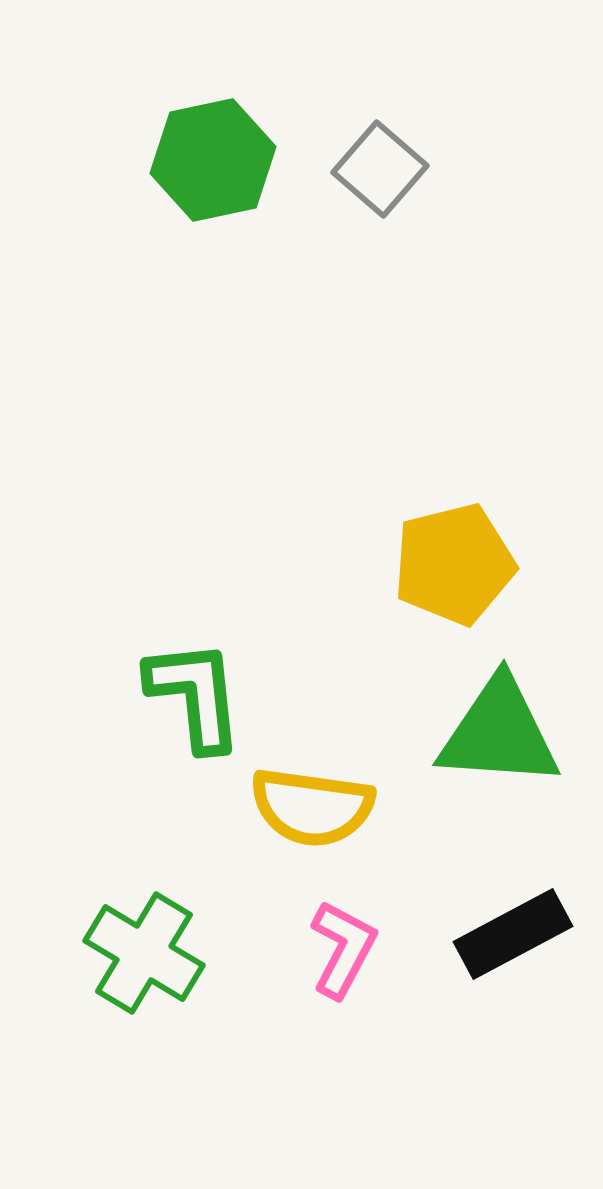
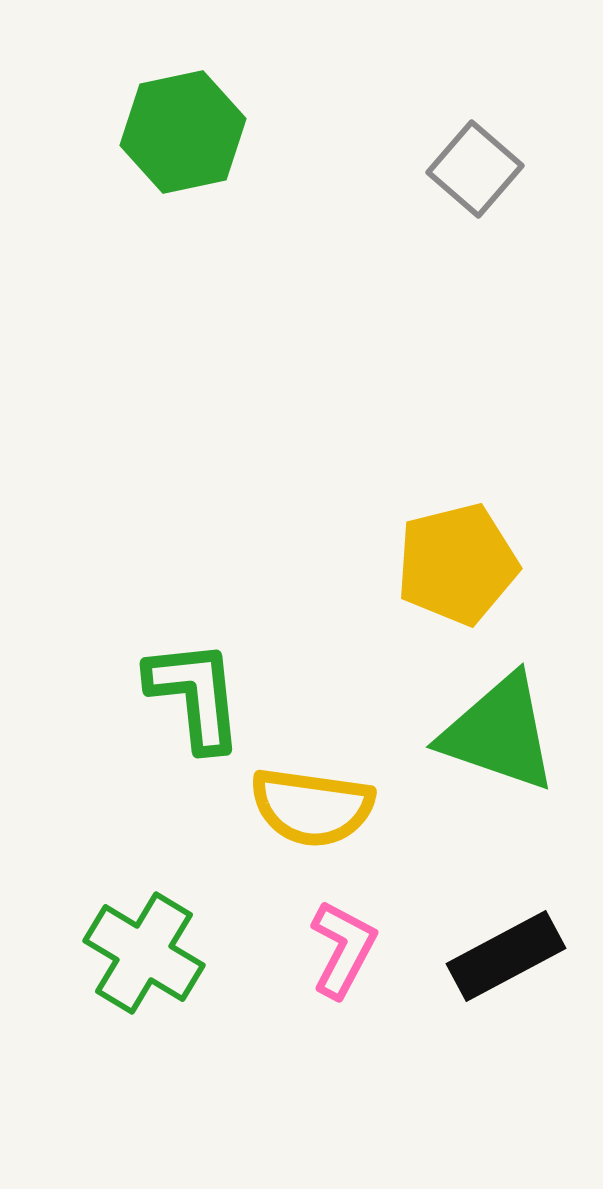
green hexagon: moved 30 px left, 28 px up
gray square: moved 95 px right
yellow pentagon: moved 3 px right
green triangle: rotated 15 degrees clockwise
black rectangle: moved 7 px left, 22 px down
